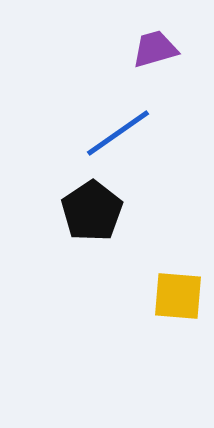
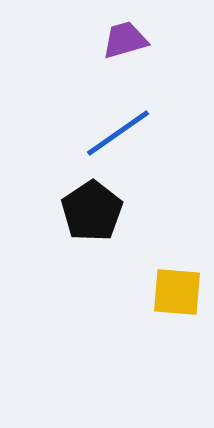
purple trapezoid: moved 30 px left, 9 px up
yellow square: moved 1 px left, 4 px up
